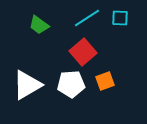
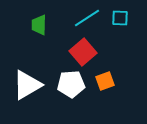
green trapezoid: rotated 55 degrees clockwise
